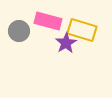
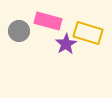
yellow rectangle: moved 6 px right, 3 px down
purple star: moved 1 px down
